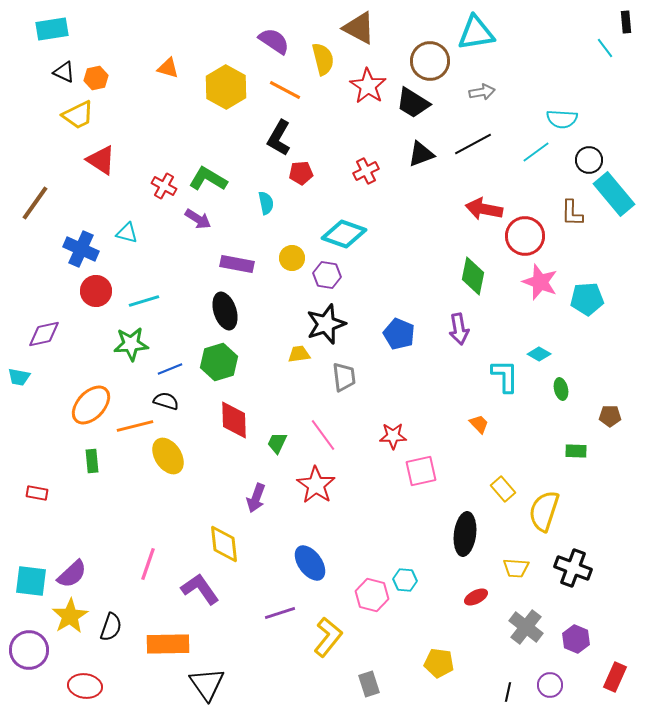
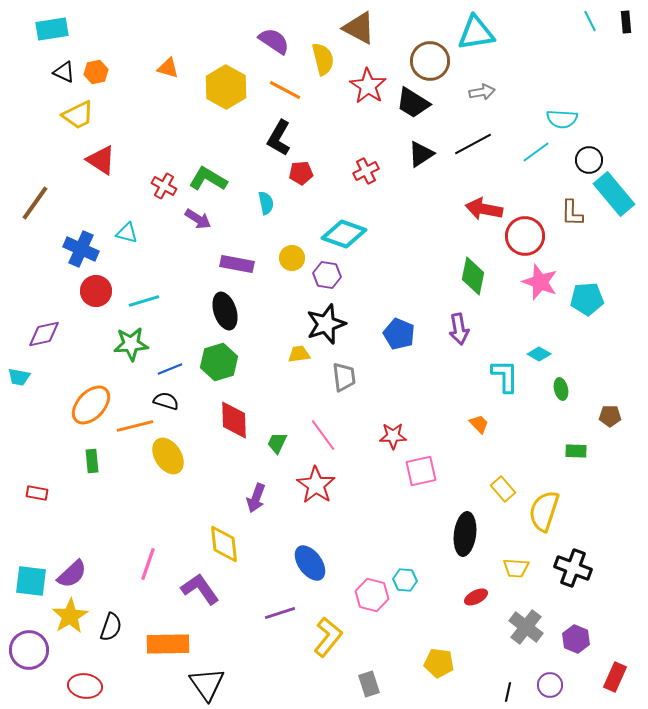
cyan line at (605, 48): moved 15 px left, 27 px up; rotated 10 degrees clockwise
orange hexagon at (96, 78): moved 6 px up
black triangle at (421, 154): rotated 12 degrees counterclockwise
